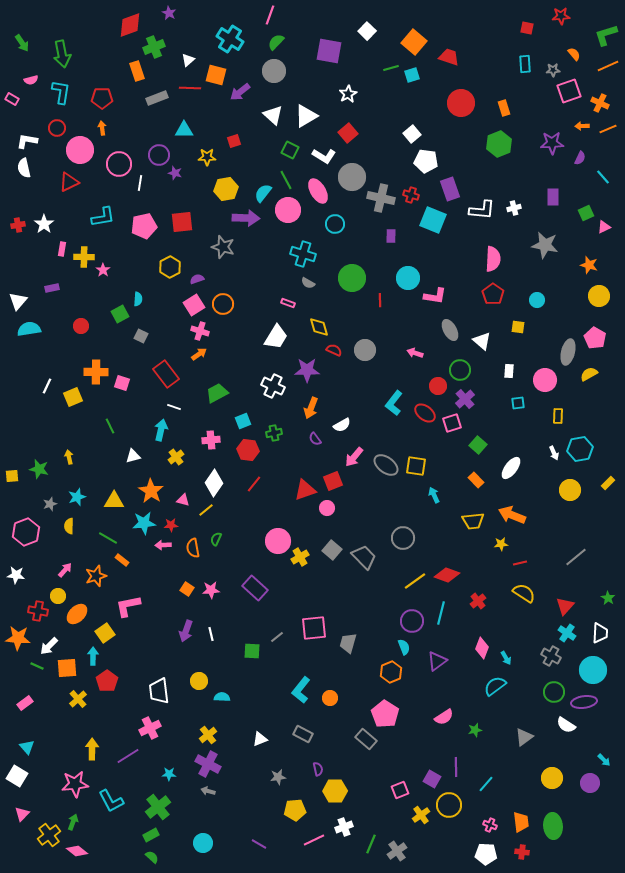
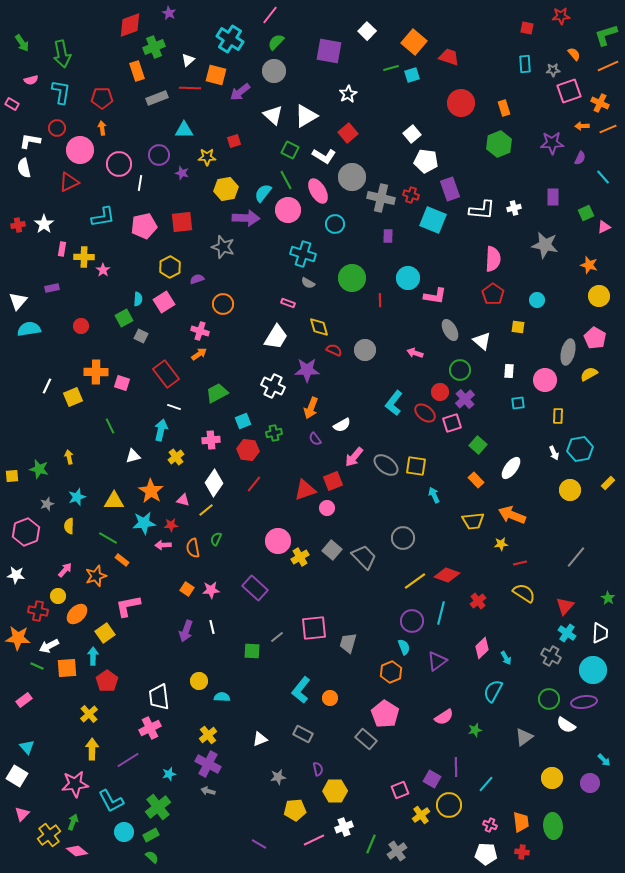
pink line at (270, 15): rotated 18 degrees clockwise
pink rectangle at (12, 99): moved 5 px down
white L-shape at (27, 141): moved 3 px right
purple star at (175, 173): moved 7 px right
purple rectangle at (391, 236): moved 3 px left
pink square at (194, 305): moved 30 px left, 3 px up
green square at (120, 314): moved 4 px right, 4 px down
red circle at (438, 386): moved 2 px right, 6 px down
gray star at (50, 504): moved 3 px left
gray line at (576, 557): rotated 10 degrees counterclockwise
white line at (211, 634): moved 1 px right, 7 px up
white arrow at (49, 646): rotated 18 degrees clockwise
pink diamond at (482, 648): rotated 25 degrees clockwise
cyan semicircle at (495, 686): moved 2 px left, 5 px down; rotated 25 degrees counterclockwise
white trapezoid at (159, 691): moved 6 px down
green circle at (554, 692): moved 5 px left, 7 px down
yellow cross at (78, 699): moved 11 px right, 15 px down
pink rectangle at (25, 703): moved 1 px left, 3 px up
purple line at (128, 756): moved 4 px down
cyan star at (169, 774): rotated 16 degrees counterclockwise
cyan circle at (203, 843): moved 79 px left, 11 px up
